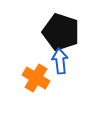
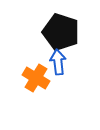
blue arrow: moved 2 px left, 1 px down
